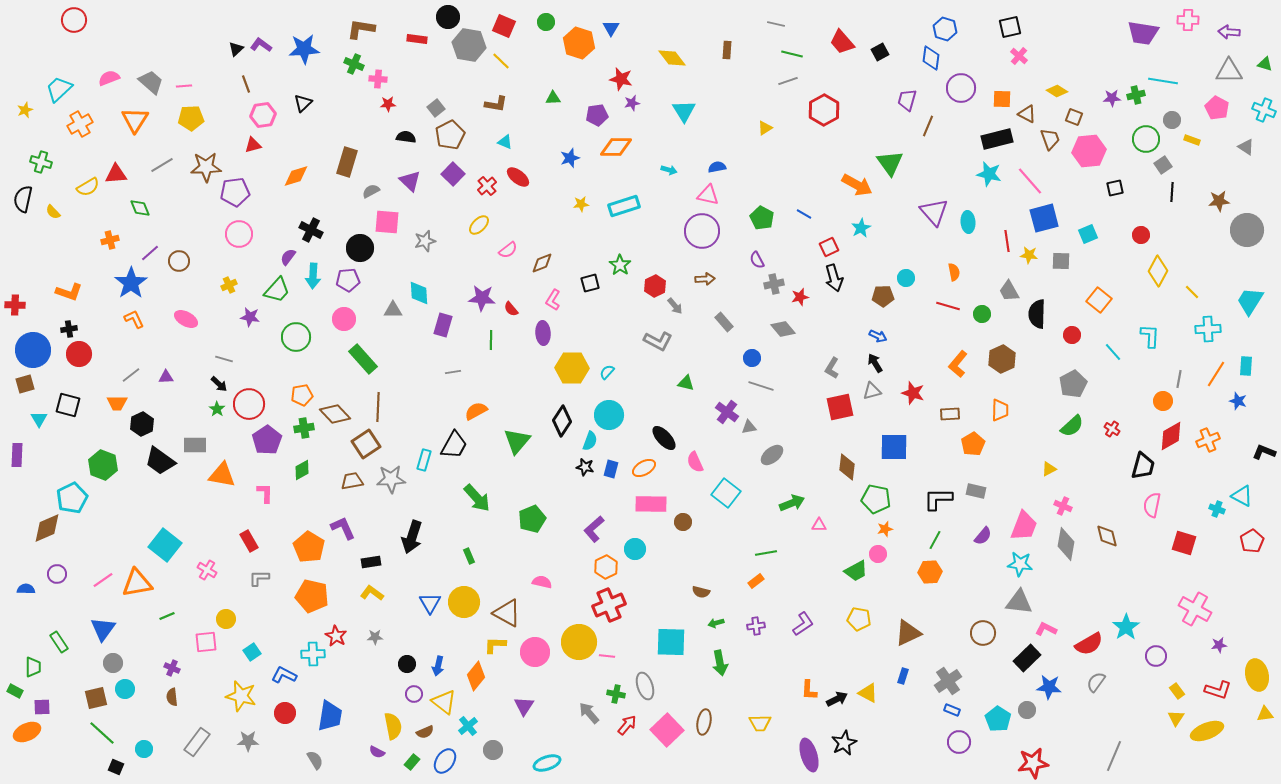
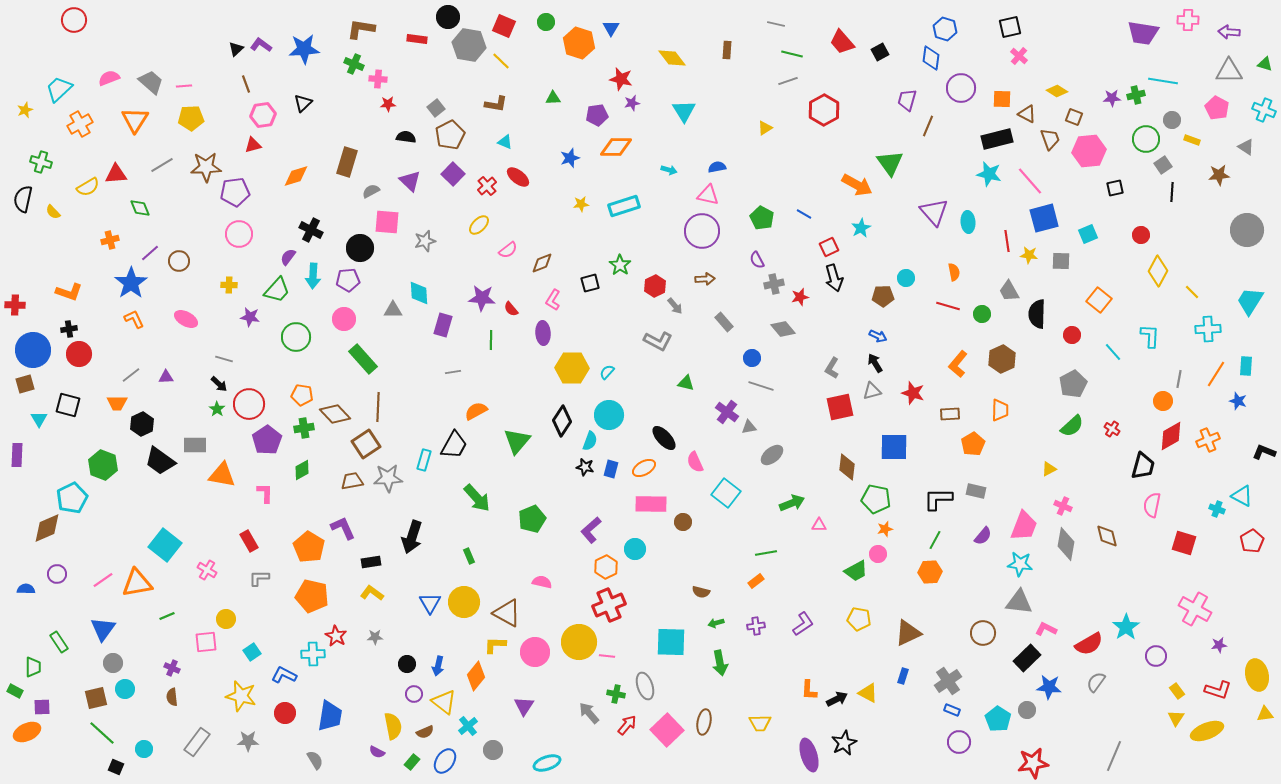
brown star at (1219, 201): moved 26 px up
yellow cross at (229, 285): rotated 28 degrees clockwise
orange pentagon at (302, 395): rotated 20 degrees clockwise
gray star at (391, 479): moved 3 px left, 1 px up
purple L-shape at (594, 529): moved 3 px left, 1 px down
